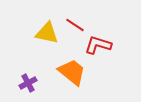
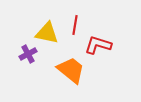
red line: rotated 66 degrees clockwise
orange trapezoid: moved 1 px left, 2 px up
purple cross: moved 29 px up
